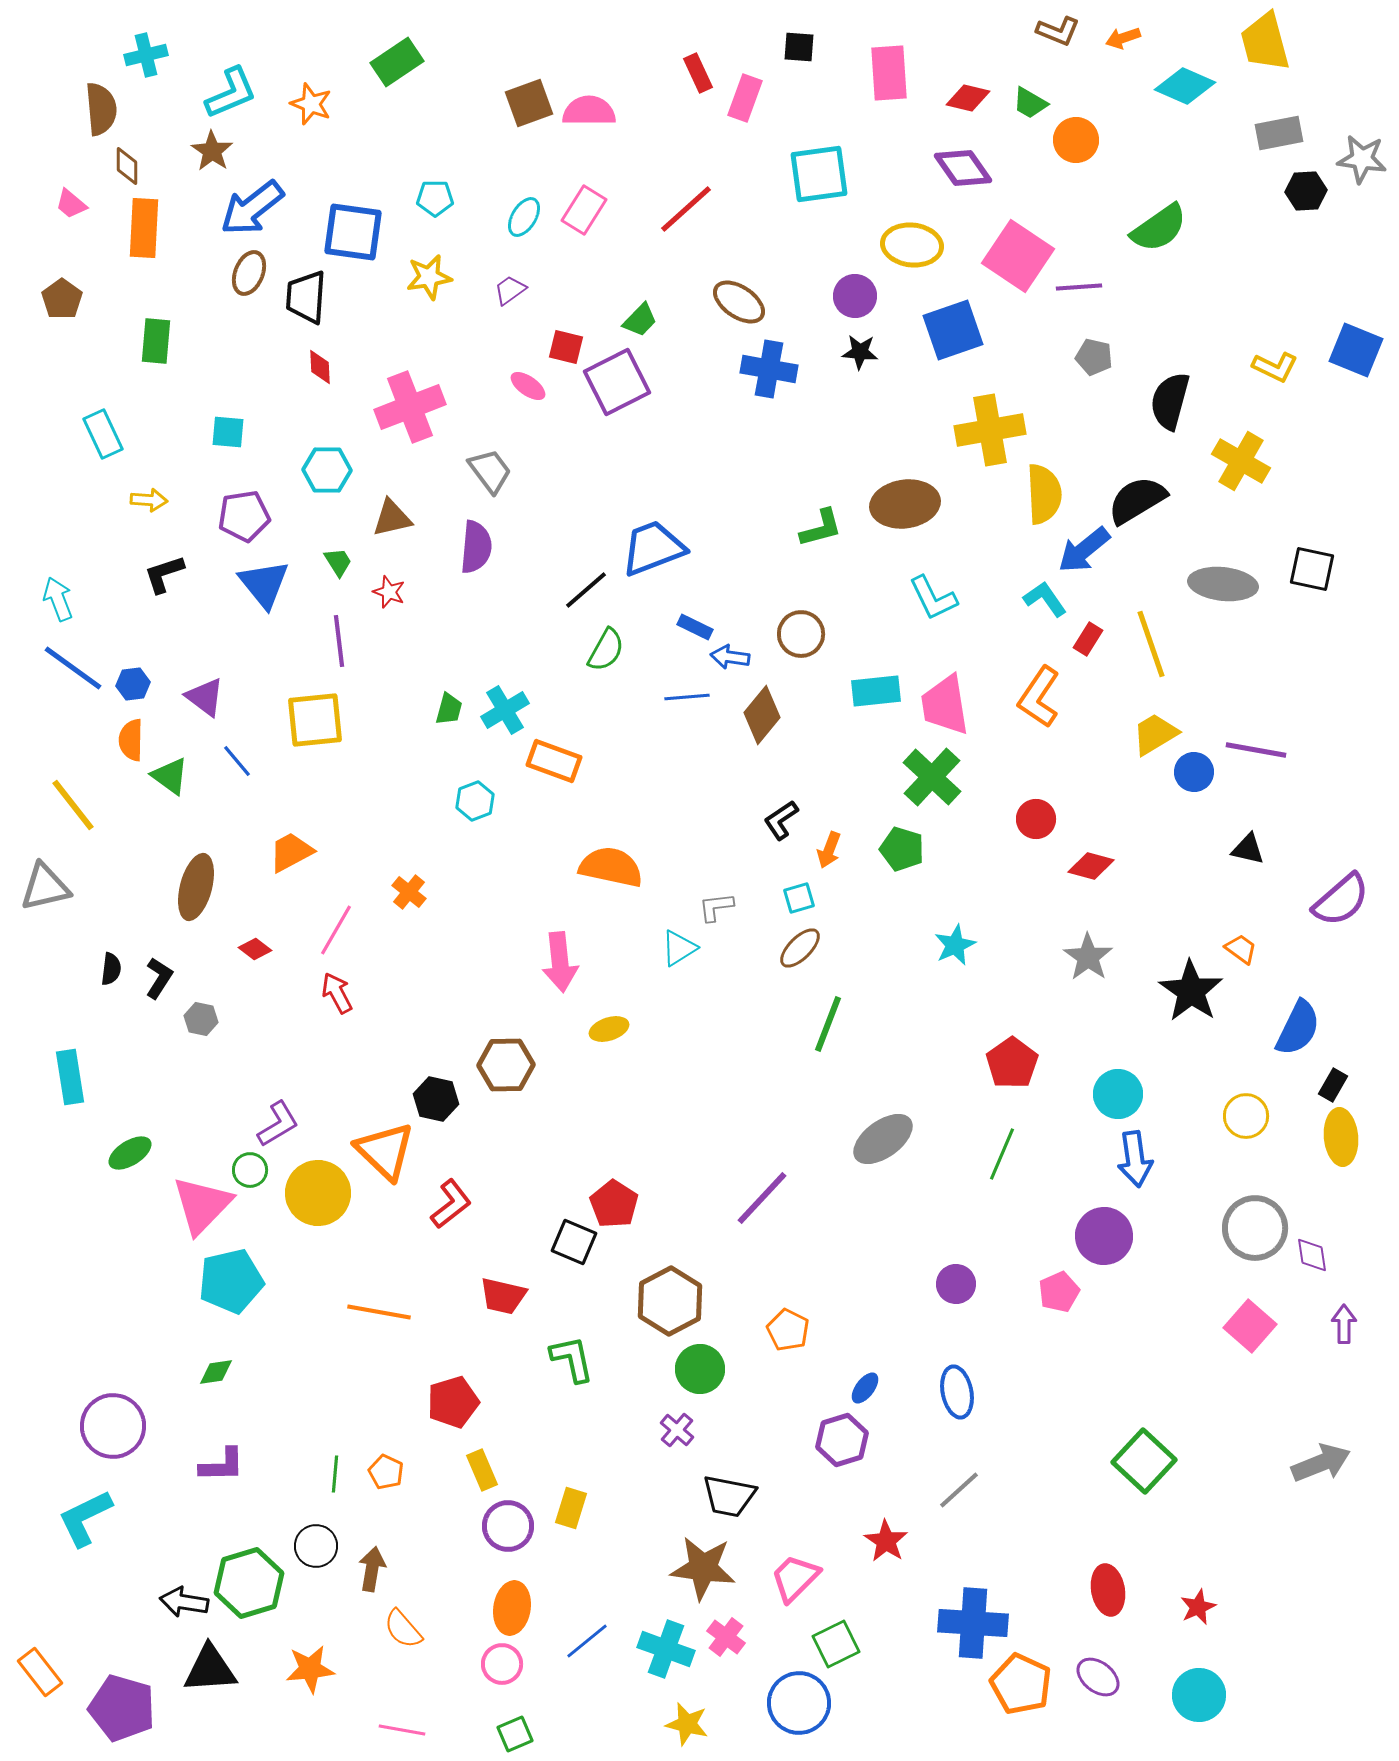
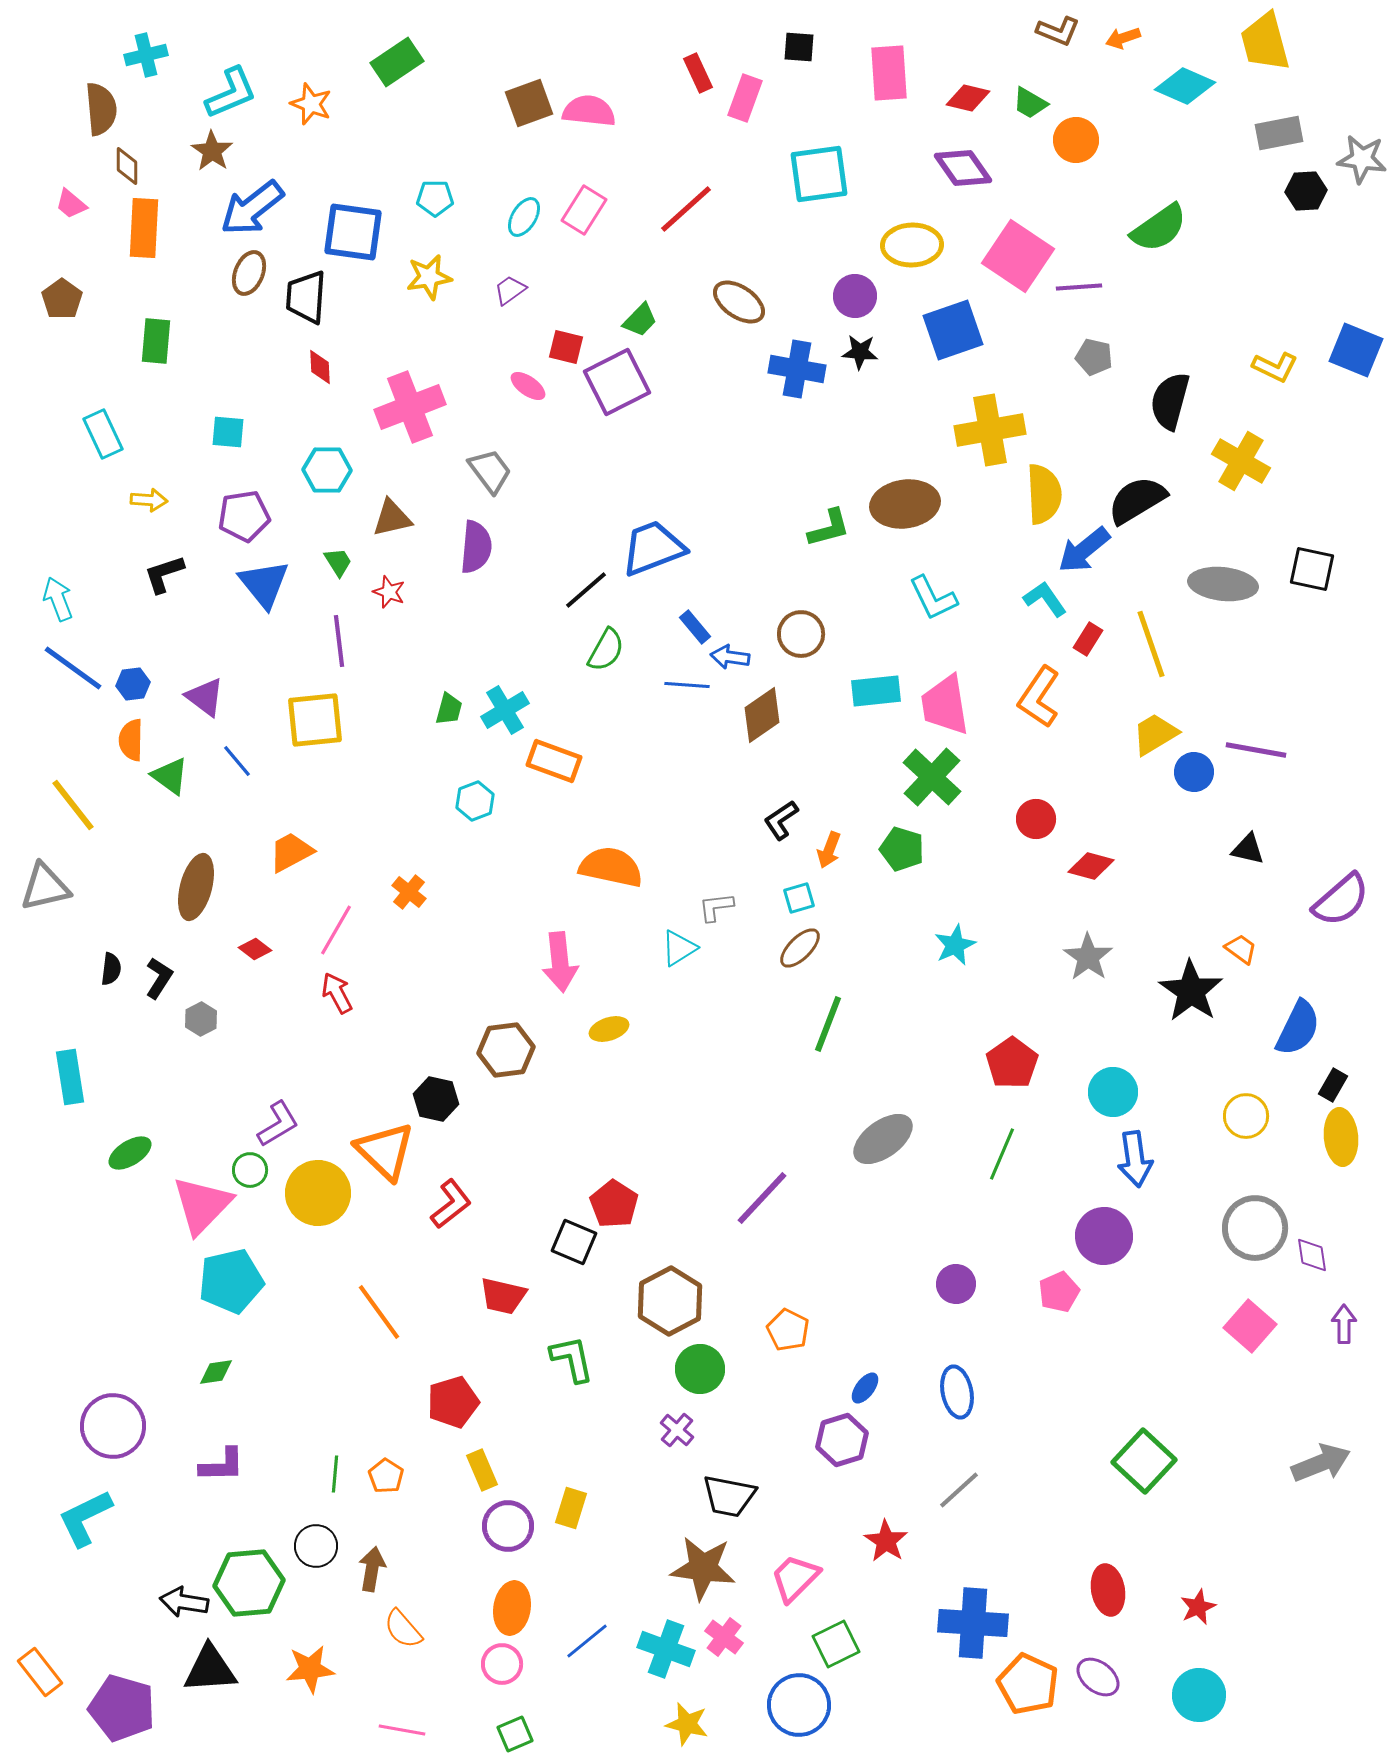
pink semicircle at (589, 111): rotated 6 degrees clockwise
yellow ellipse at (912, 245): rotated 8 degrees counterclockwise
blue cross at (769, 369): moved 28 px right
green L-shape at (821, 528): moved 8 px right
blue rectangle at (695, 627): rotated 24 degrees clockwise
blue line at (687, 697): moved 12 px up; rotated 9 degrees clockwise
brown diamond at (762, 715): rotated 16 degrees clockwise
gray hexagon at (201, 1019): rotated 20 degrees clockwise
brown hexagon at (506, 1065): moved 15 px up; rotated 6 degrees counterclockwise
cyan circle at (1118, 1094): moved 5 px left, 2 px up
orange line at (379, 1312): rotated 44 degrees clockwise
orange pentagon at (386, 1472): moved 4 px down; rotated 8 degrees clockwise
green hexagon at (249, 1583): rotated 12 degrees clockwise
pink cross at (726, 1637): moved 2 px left
orange pentagon at (1021, 1684): moved 7 px right
blue circle at (799, 1703): moved 2 px down
